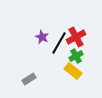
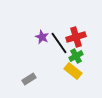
red cross: rotated 12 degrees clockwise
black line: rotated 65 degrees counterclockwise
